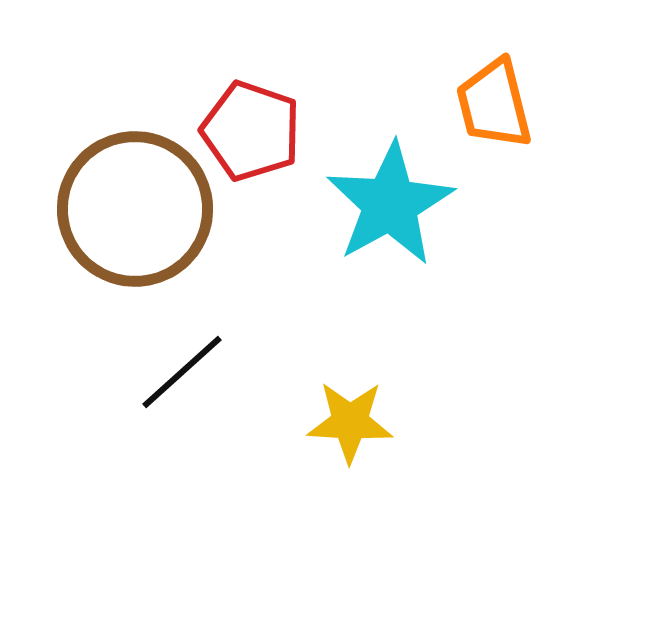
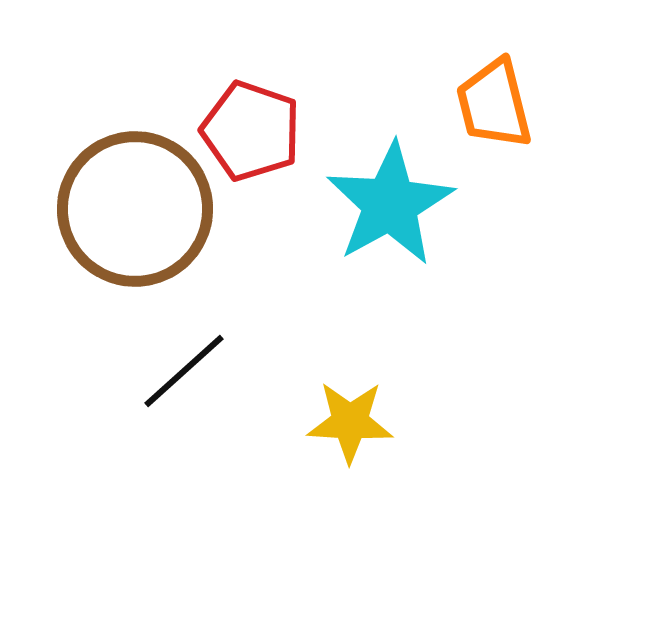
black line: moved 2 px right, 1 px up
